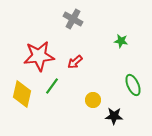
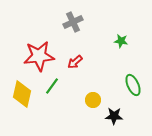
gray cross: moved 3 px down; rotated 36 degrees clockwise
